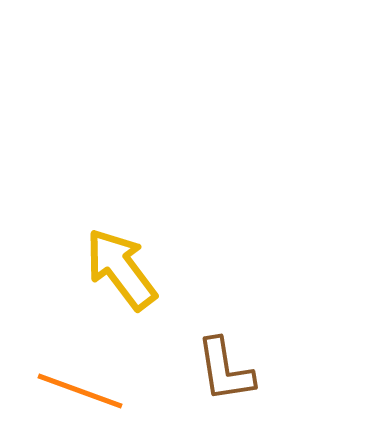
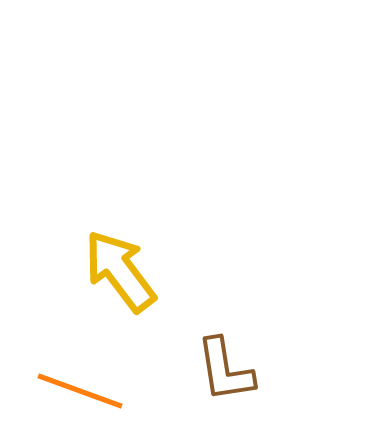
yellow arrow: moved 1 px left, 2 px down
